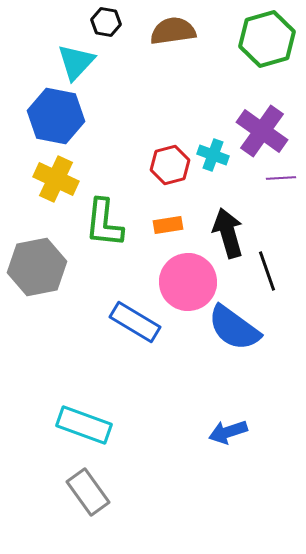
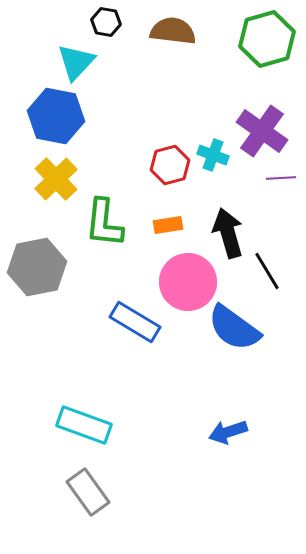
brown semicircle: rotated 15 degrees clockwise
yellow cross: rotated 21 degrees clockwise
black line: rotated 12 degrees counterclockwise
